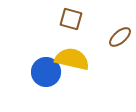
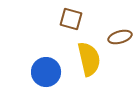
brown ellipse: rotated 25 degrees clockwise
yellow semicircle: moved 17 px right; rotated 64 degrees clockwise
